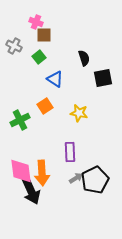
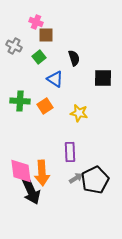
brown square: moved 2 px right
black semicircle: moved 10 px left
black square: rotated 12 degrees clockwise
green cross: moved 19 px up; rotated 30 degrees clockwise
